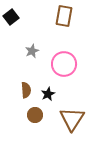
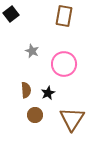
black square: moved 3 px up
gray star: rotated 24 degrees counterclockwise
black star: moved 1 px up
